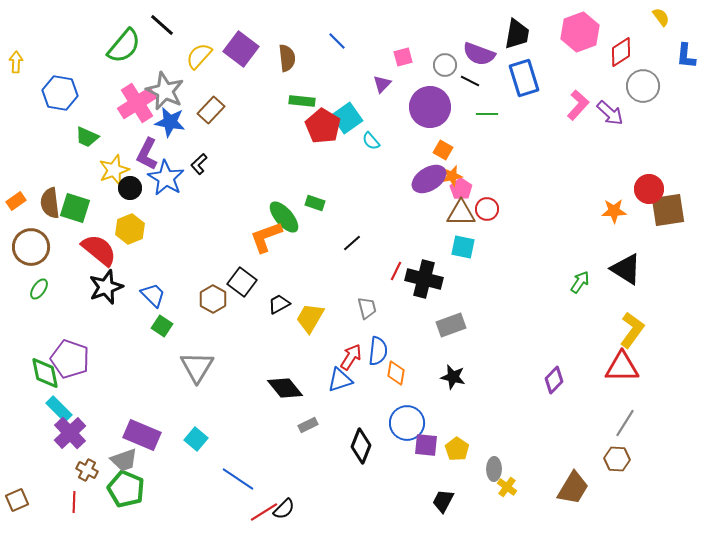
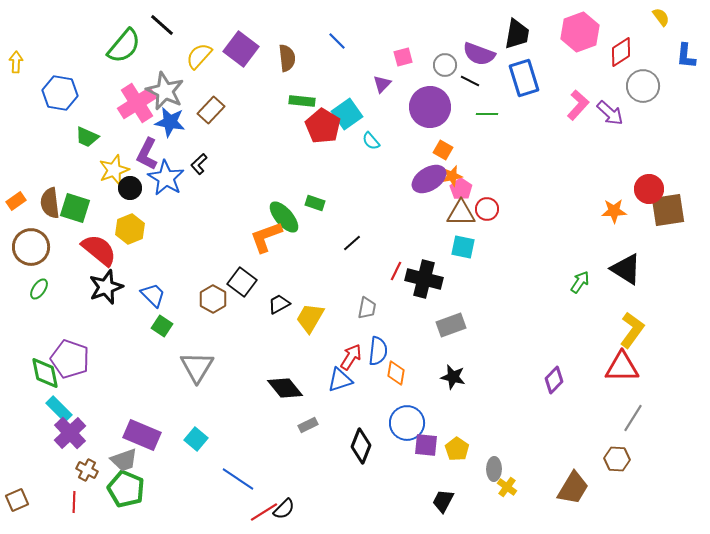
cyan square at (347, 118): moved 4 px up
gray trapezoid at (367, 308): rotated 25 degrees clockwise
gray line at (625, 423): moved 8 px right, 5 px up
